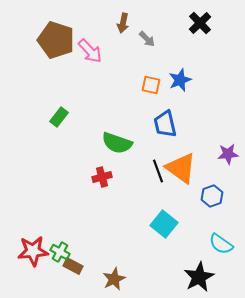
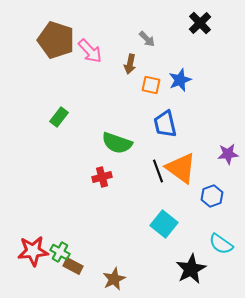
brown arrow: moved 7 px right, 41 px down
black star: moved 8 px left, 8 px up
